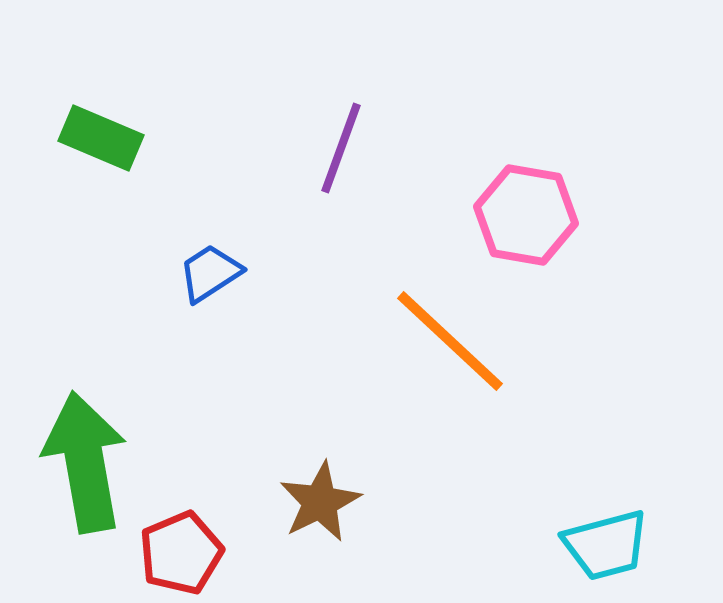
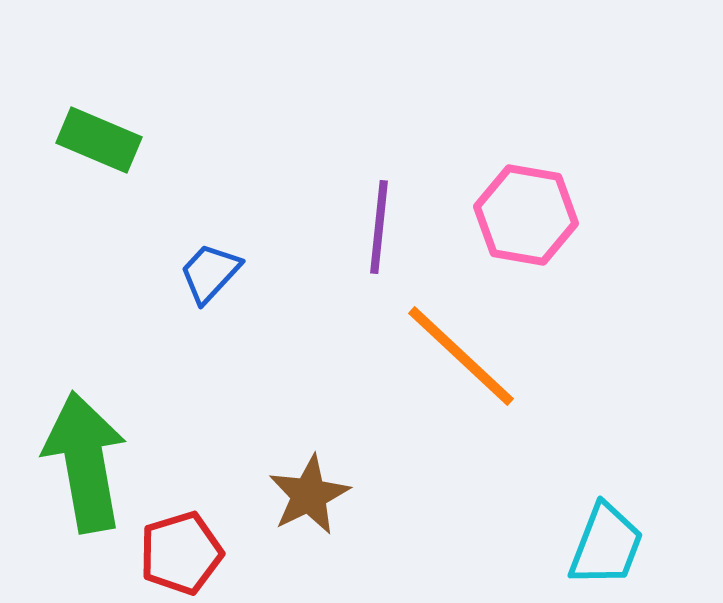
green rectangle: moved 2 px left, 2 px down
purple line: moved 38 px right, 79 px down; rotated 14 degrees counterclockwise
blue trapezoid: rotated 14 degrees counterclockwise
orange line: moved 11 px right, 15 px down
brown star: moved 11 px left, 7 px up
cyan trapezoid: rotated 54 degrees counterclockwise
red pentagon: rotated 6 degrees clockwise
